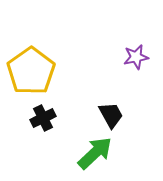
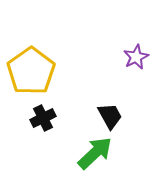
purple star: rotated 15 degrees counterclockwise
black trapezoid: moved 1 px left, 1 px down
